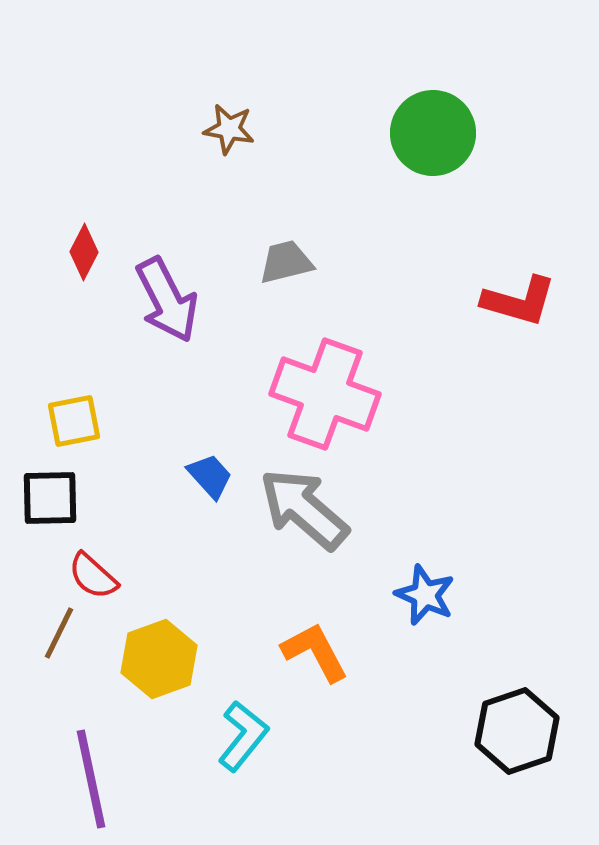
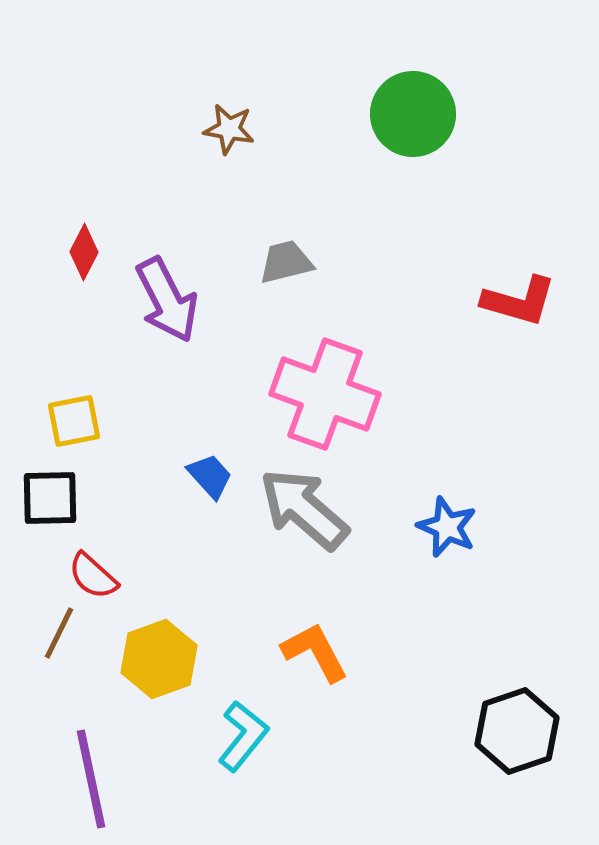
green circle: moved 20 px left, 19 px up
blue star: moved 22 px right, 68 px up
